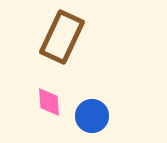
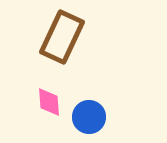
blue circle: moved 3 px left, 1 px down
